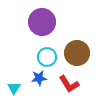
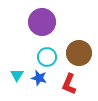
brown circle: moved 2 px right
blue star: rotated 21 degrees clockwise
red L-shape: rotated 55 degrees clockwise
cyan triangle: moved 3 px right, 13 px up
